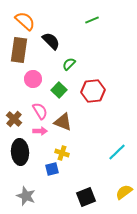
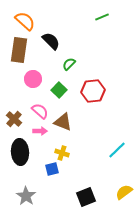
green line: moved 10 px right, 3 px up
pink semicircle: rotated 18 degrees counterclockwise
cyan line: moved 2 px up
gray star: rotated 12 degrees clockwise
